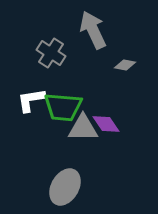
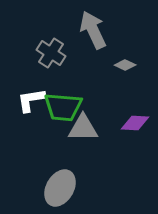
gray diamond: rotated 15 degrees clockwise
purple diamond: moved 29 px right, 1 px up; rotated 52 degrees counterclockwise
gray ellipse: moved 5 px left, 1 px down
